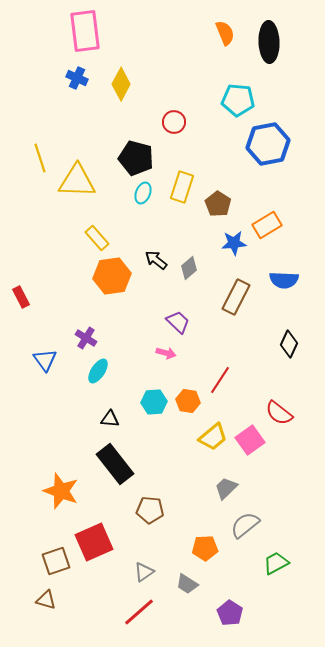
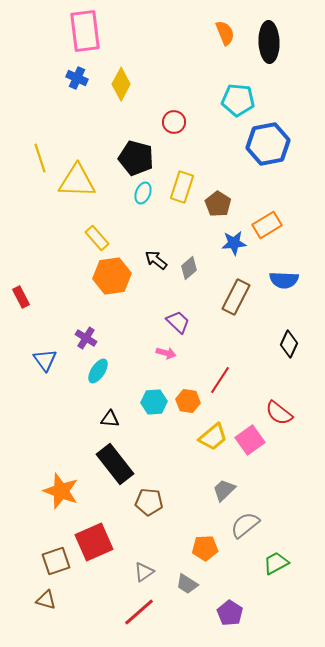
gray trapezoid at (226, 488): moved 2 px left, 2 px down
brown pentagon at (150, 510): moved 1 px left, 8 px up
